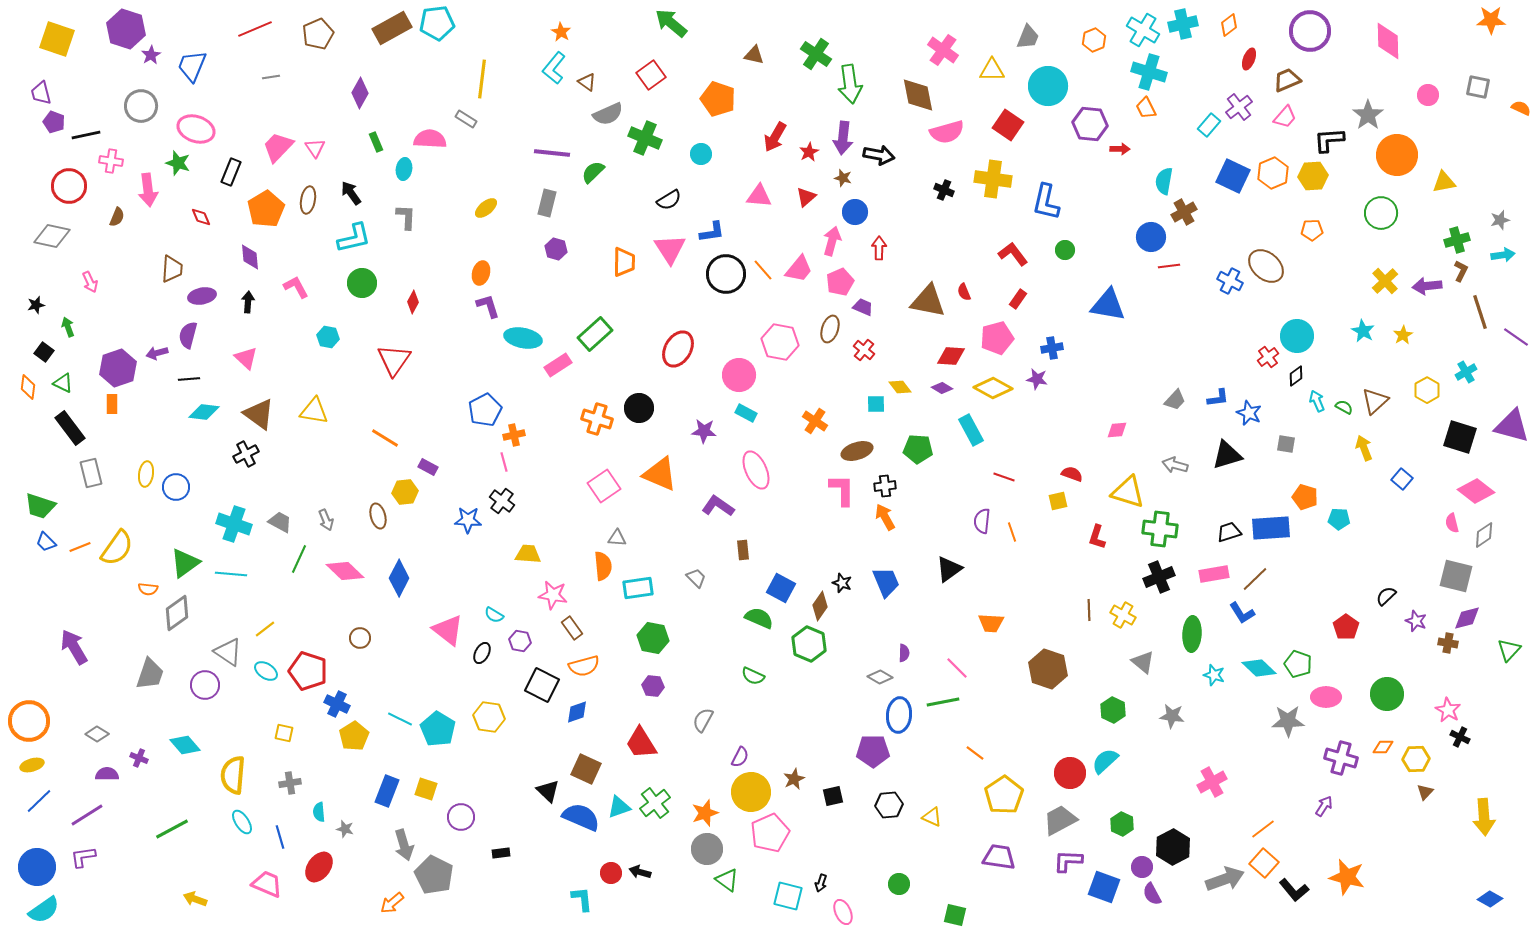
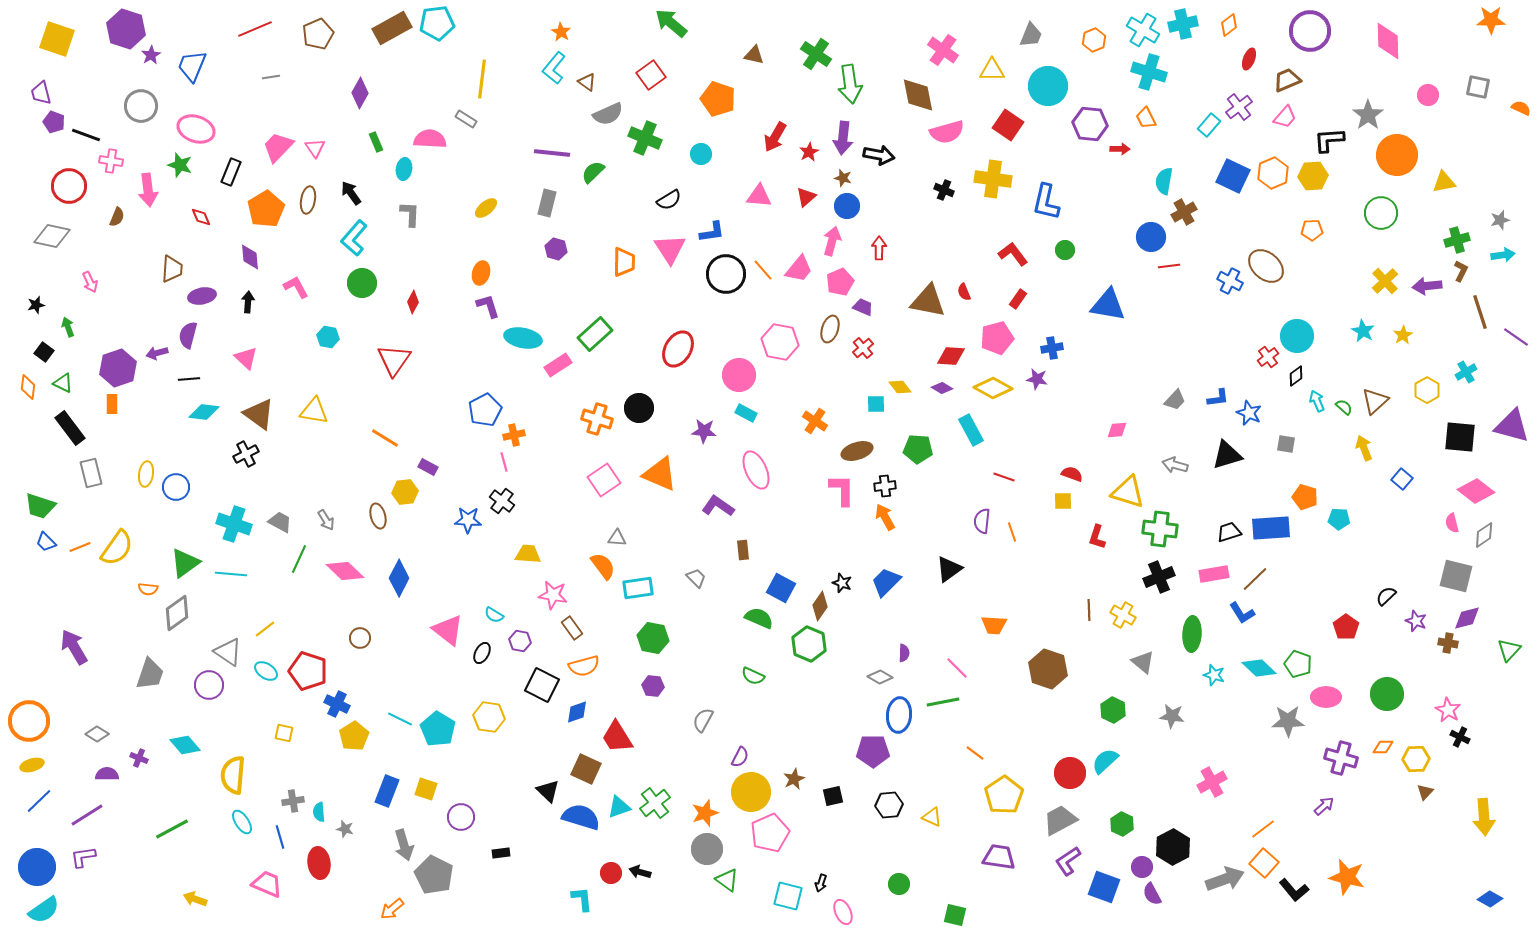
gray trapezoid at (1028, 37): moved 3 px right, 2 px up
orange trapezoid at (1146, 108): moved 10 px down
black line at (86, 135): rotated 32 degrees clockwise
green star at (178, 163): moved 2 px right, 2 px down
blue circle at (855, 212): moved 8 px left, 6 px up
gray L-shape at (406, 217): moved 4 px right, 3 px up
cyan L-shape at (354, 238): rotated 144 degrees clockwise
red cross at (864, 350): moved 1 px left, 2 px up; rotated 10 degrees clockwise
green semicircle at (1344, 407): rotated 12 degrees clockwise
black square at (1460, 437): rotated 12 degrees counterclockwise
pink square at (604, 486): moved 6 px up
yellow square at (1058, 501): moved 5 px right; rotated 12 degrees clockwise
gray arrow at (326, 520): rotated 10 degrees counterclockwise
orange semicircle at (603, 566): rotated 32 degrees counterclockwise
blue trapezoid at (886, 582): rotated 112 degrees counterclockwise
orange trapezoid at (991, 623): moved 3 px right, 2 px down
purple circle at (205, 685): moved 4 px right
red trapezoid at (641, 743): moved 24 px left, 6 px up
gray cross at (290, 783): moved 3 px right, 18 px down
purple arrow at (1324, 806): rotated 15 degrees clockwise
blue semicircle at (581, 817): rotated 6 degrees counterclockwise
purple L-shape at (1068, 861): rotated 36 degrees counterclockwise
red ellipse at (319, 867): moved 4 px up; rotated 44 degrees counterclockwise
orange arrow at (392, 903): moved 6 px down
